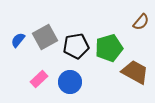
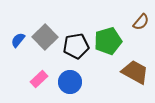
gray square: rotated 15 degrees counterclockwise
green pentagon: moved 1 px left, 7 px up
